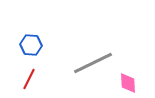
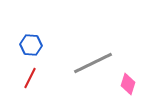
red line: moved 1 px right, 1 px up
pink diamond: moved 1 px down; rotated 20 degrees clockwise
